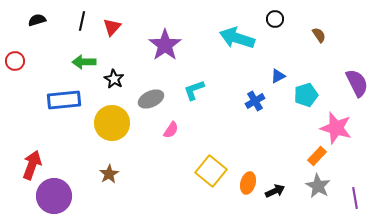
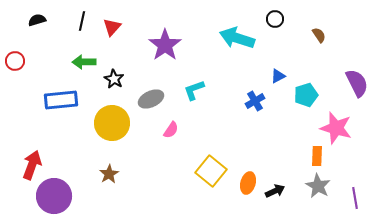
blue rectangle: moved 3 px left
orange rectangle: rotated 42 degrees counterclockwise
